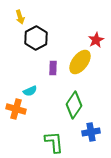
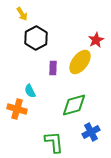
yellow arrow: moved 2 px right, 3 px up; rotated 16 degrees counterclockwise
cyan semicircle: rotated 88 degrees clockwise
green diamond: rotated 40 degrees clockwise
orange cross: moved 1 px right
blue cross: rotated 18 degrees counterclockwise
